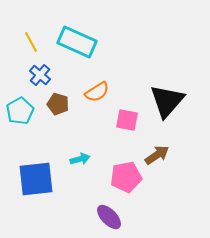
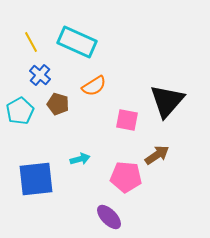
orange semicircle: moved 3 px left, 6 px up
pink pentagon: rotated 16 degrees clockwise
